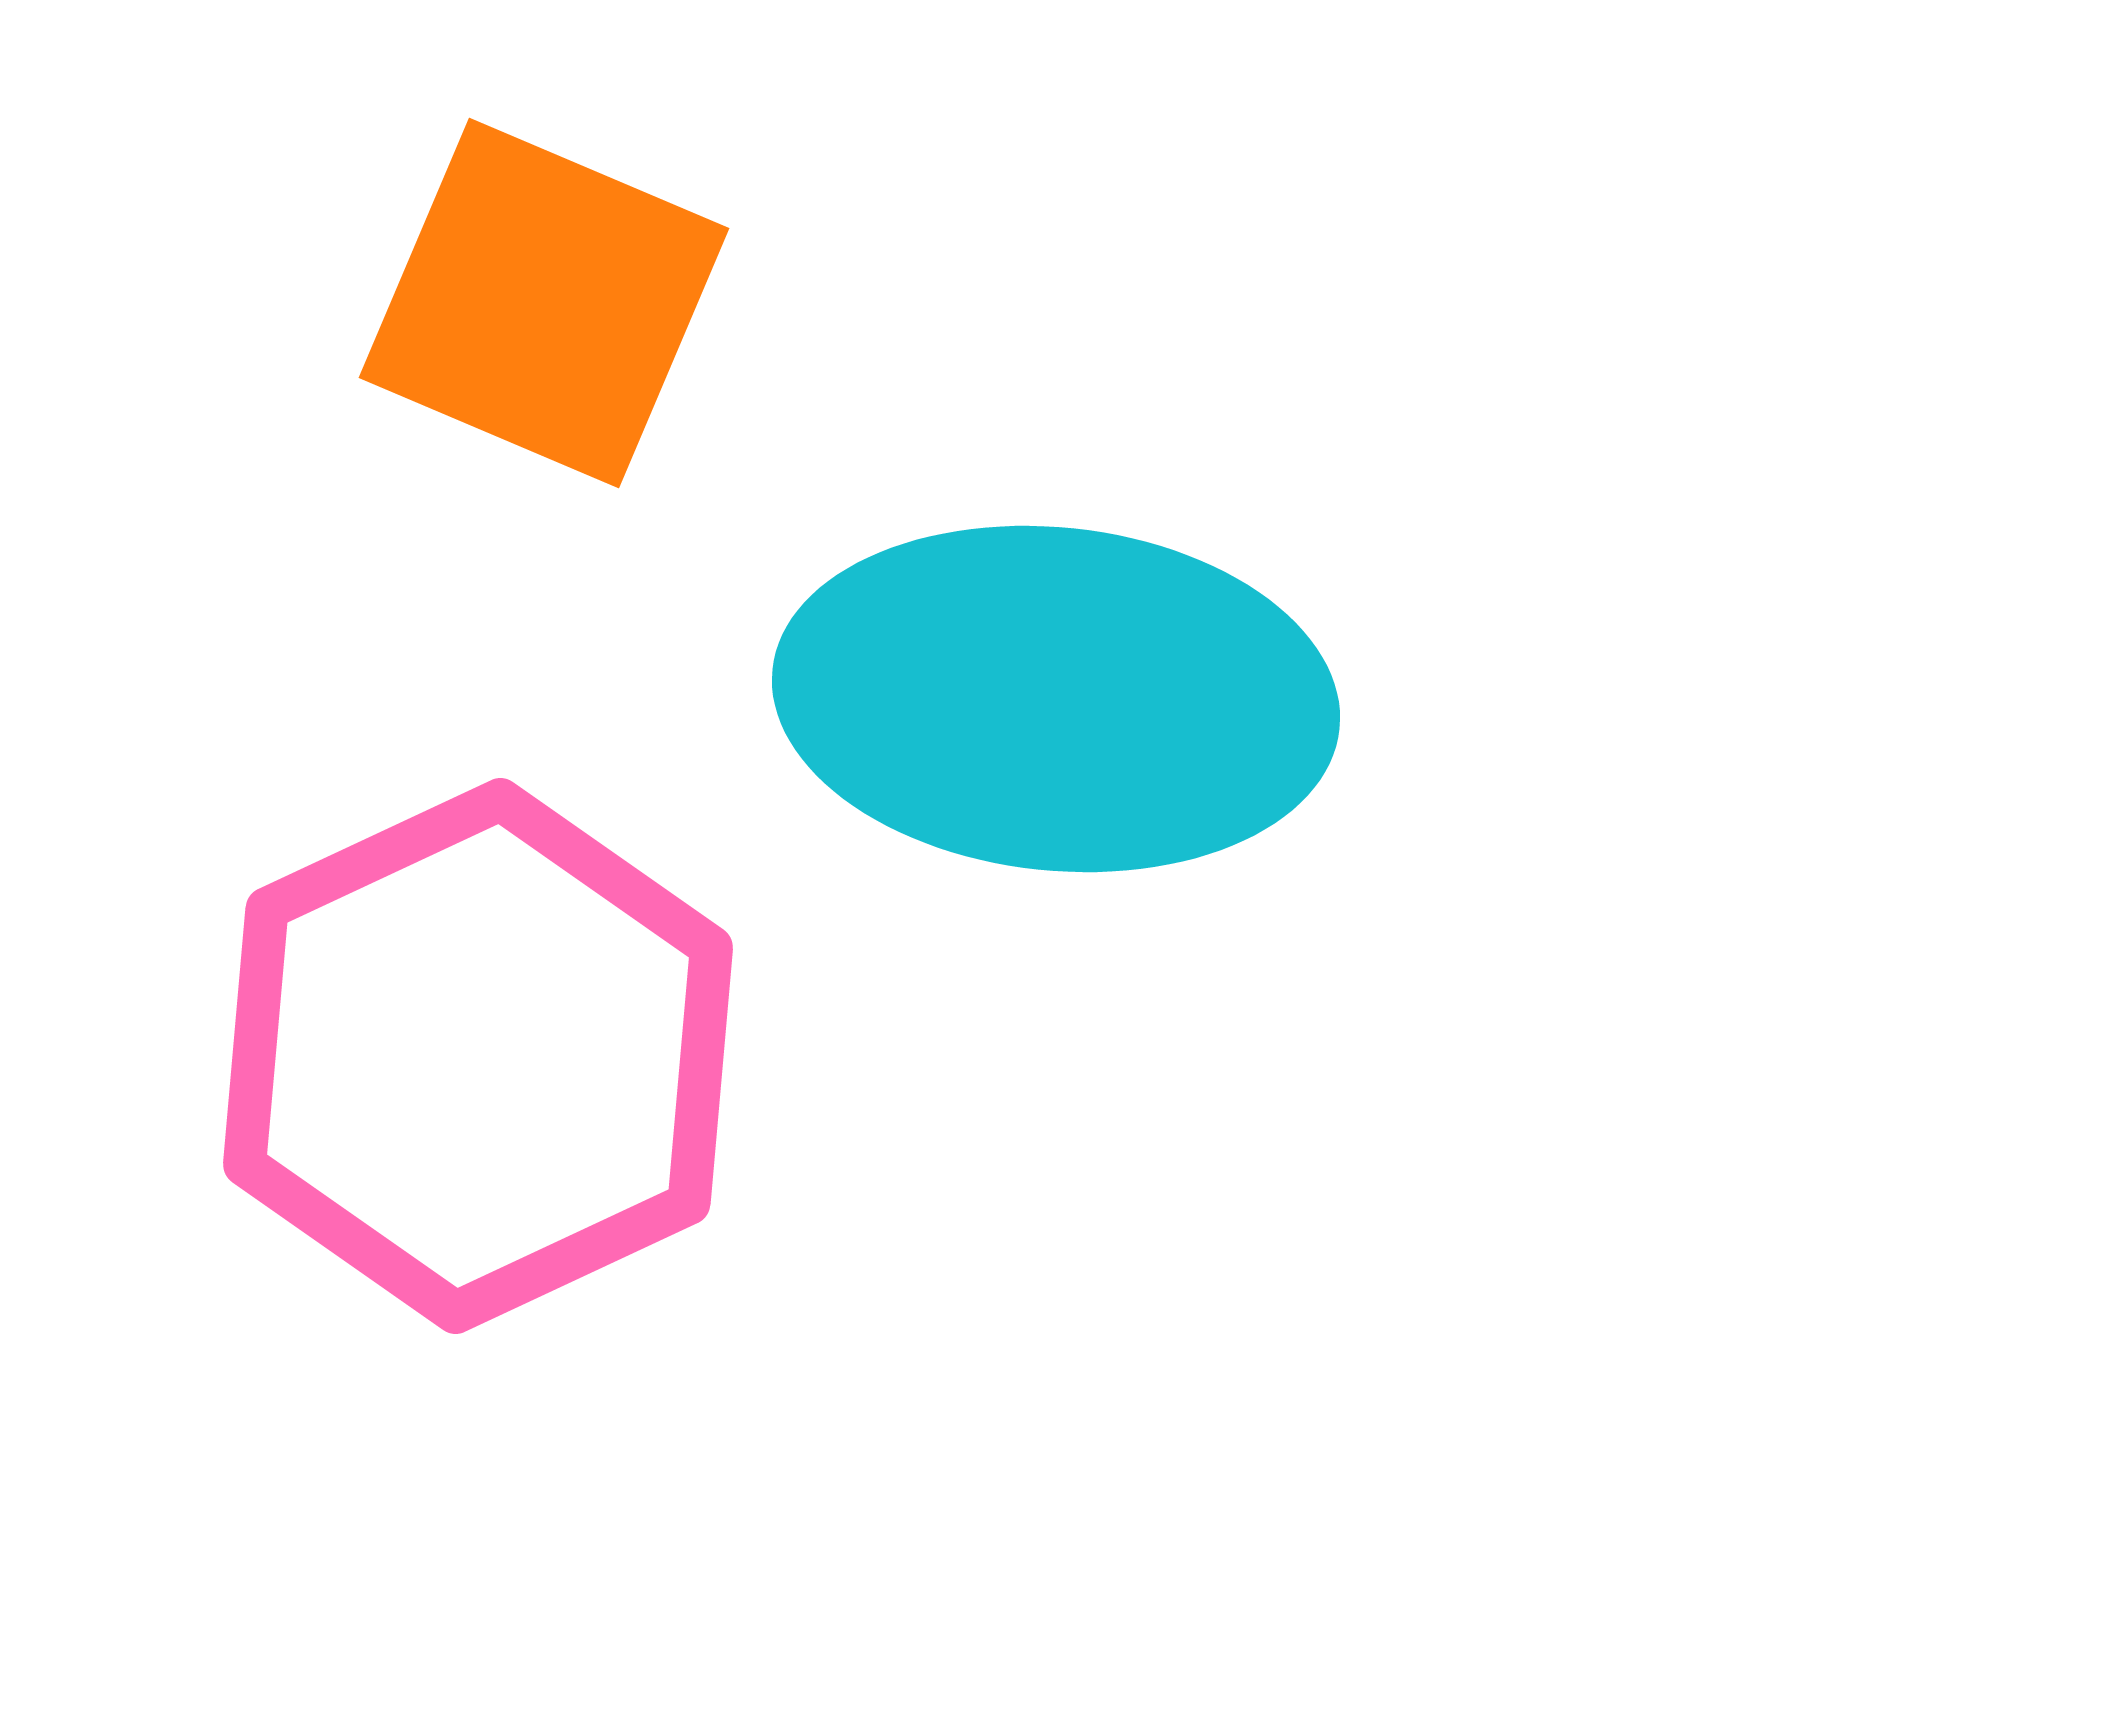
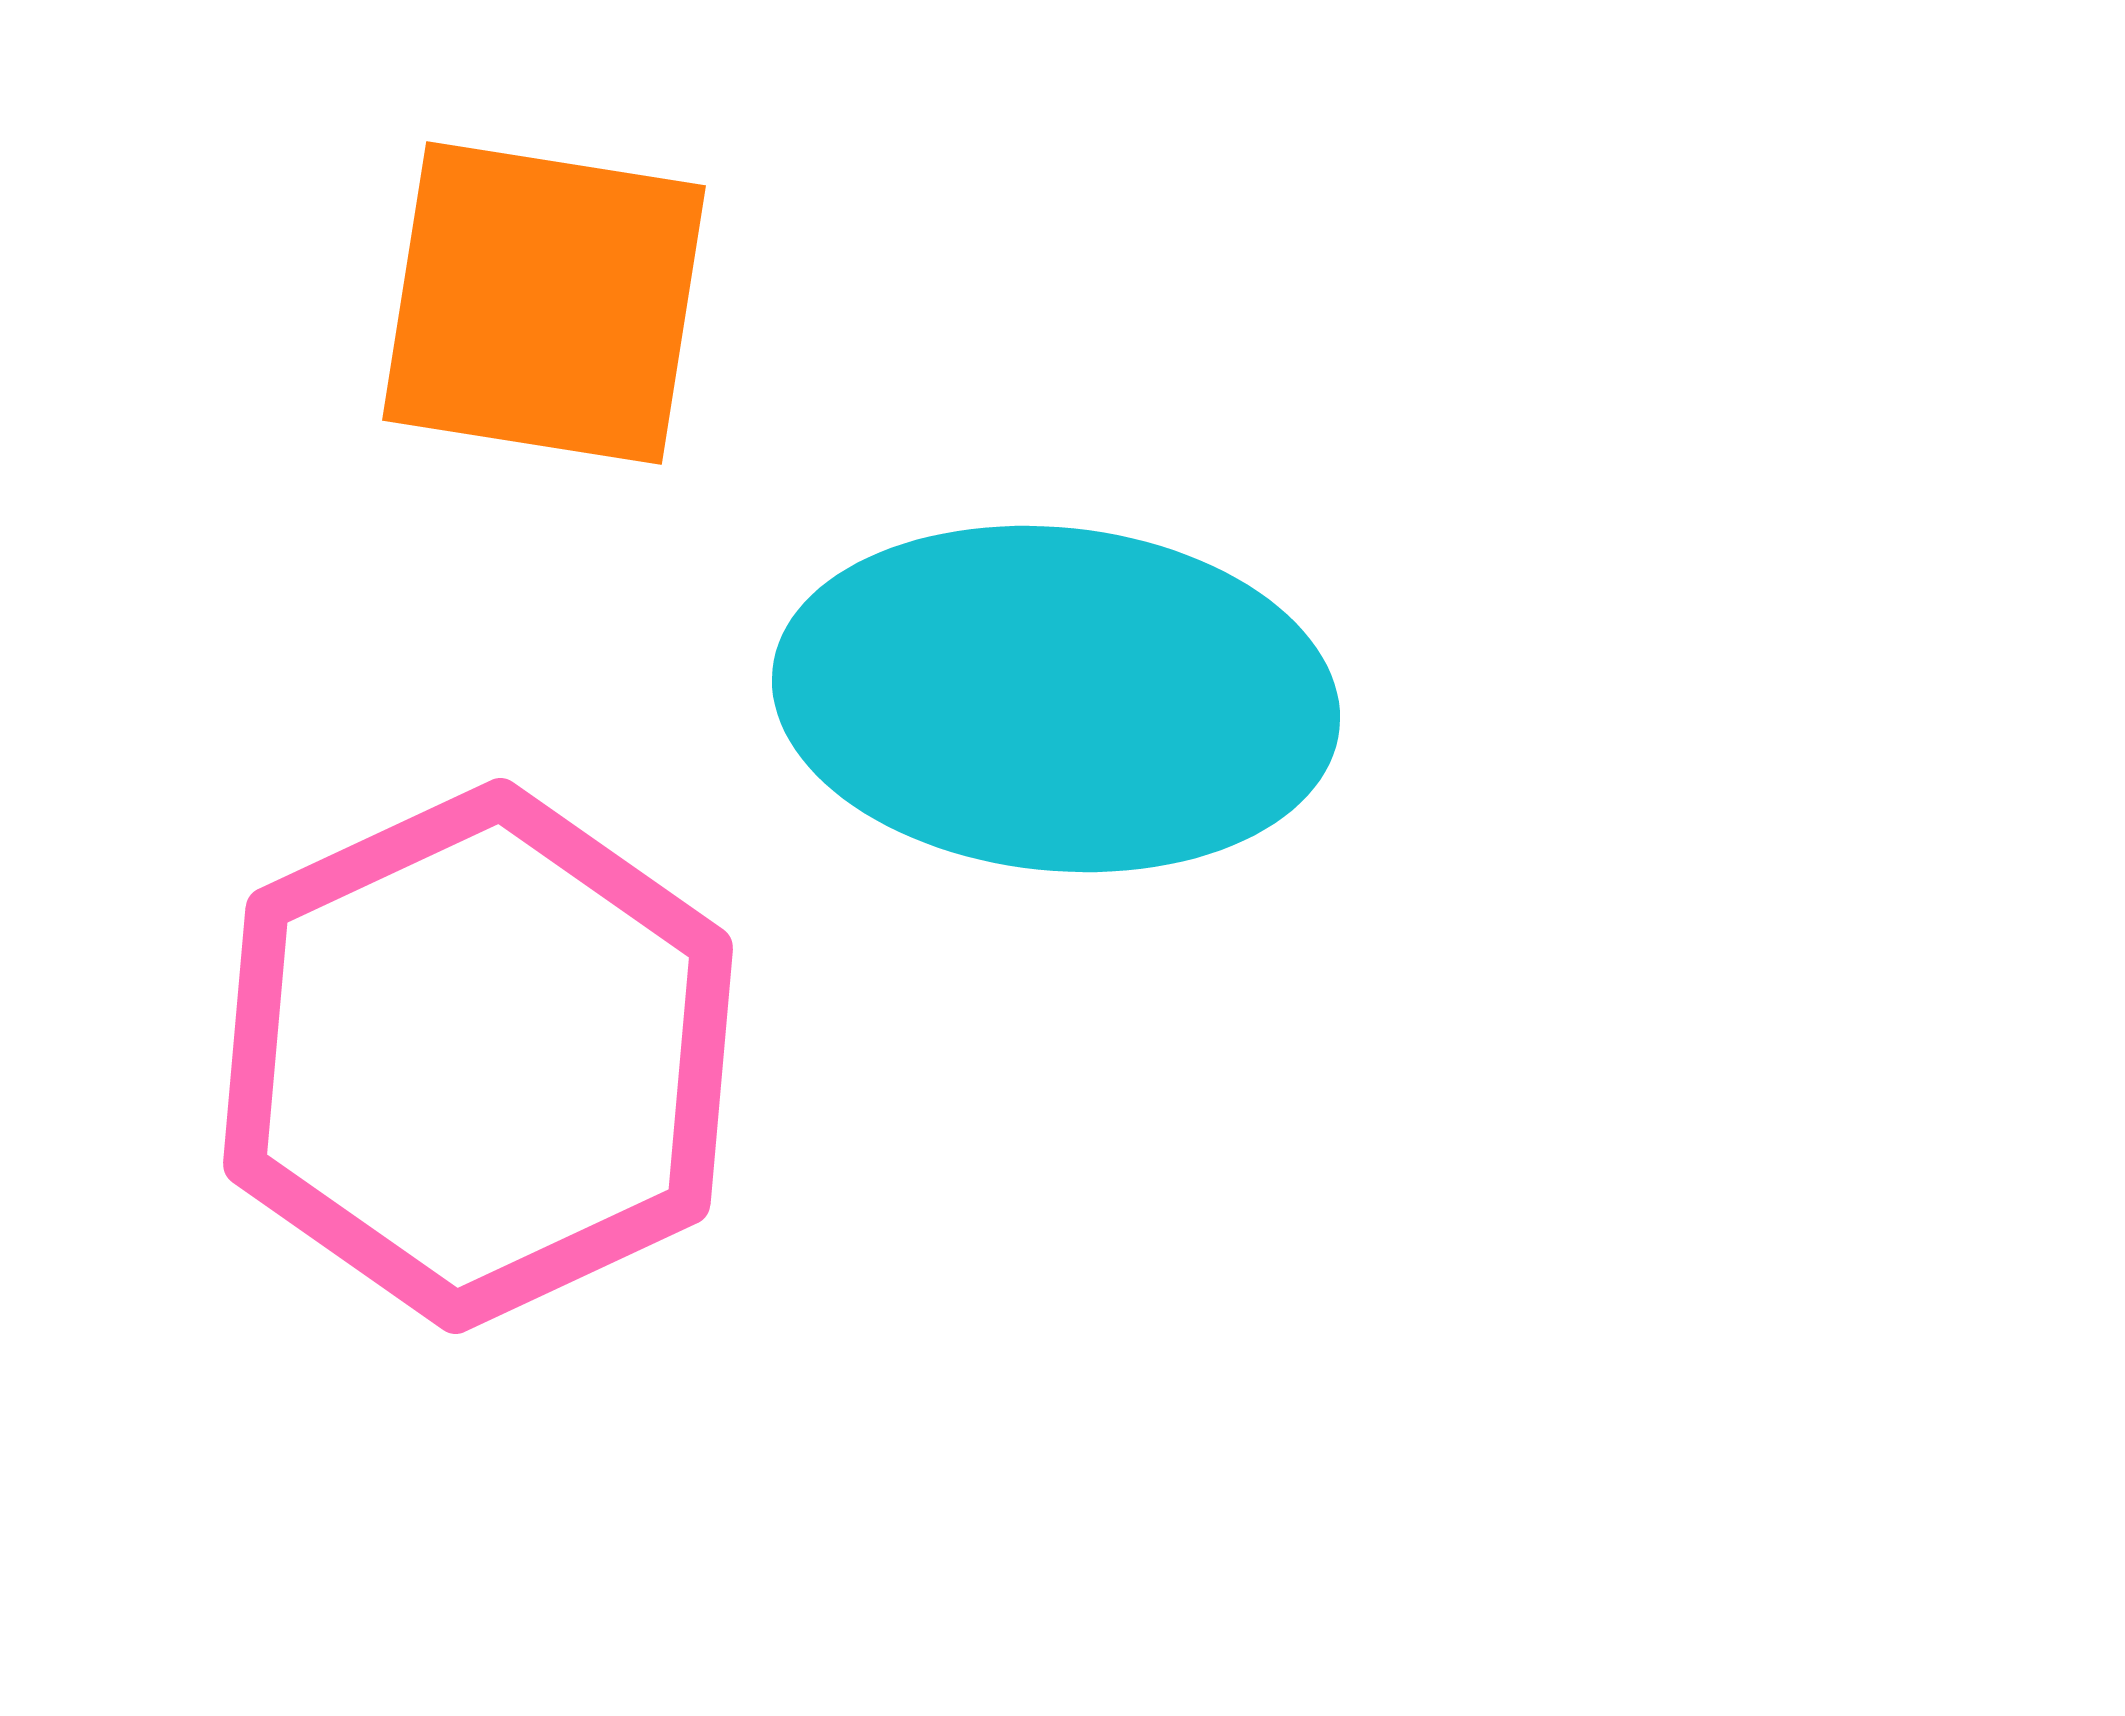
orange square: rotated 14 degrees counterclockwise
